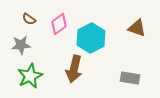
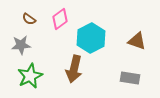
pink diamond: moved 1 px right, 5 px up
brown triangle: moved 13 px down
